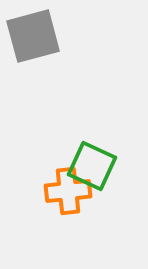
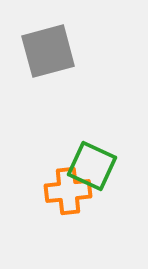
gray square: moved 15 px right, 15 px down
